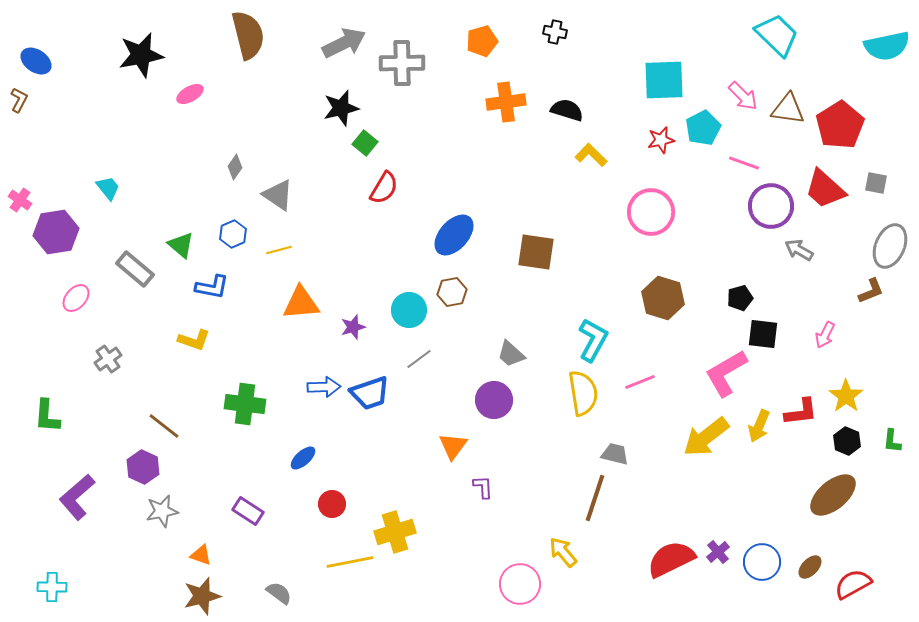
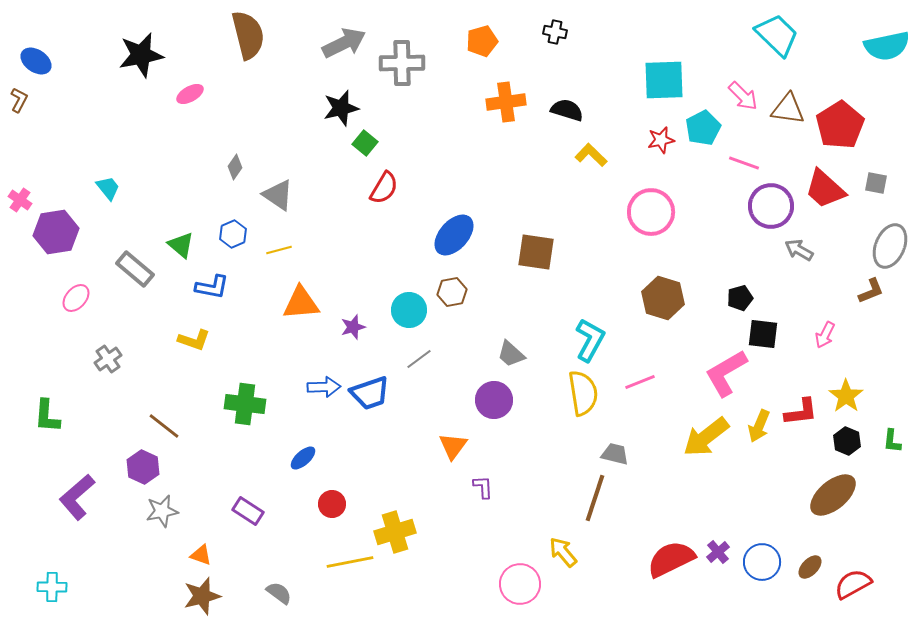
cyan L-shape at (593, 340): moved 3 px left
